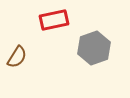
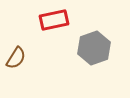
brown semicircle: moved 1 px left, 1 px down
